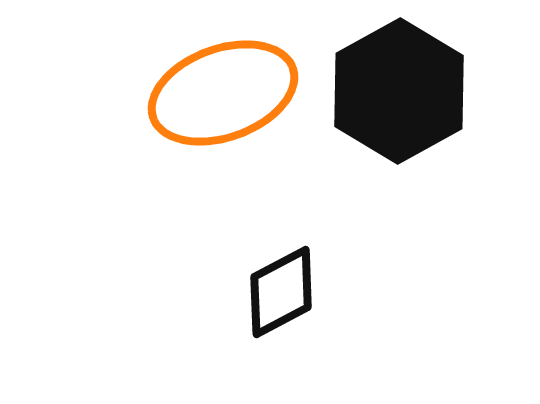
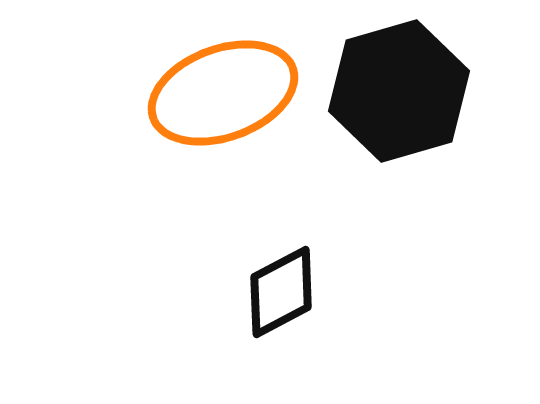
black hexagon: rotated 13 degrees clockwise
